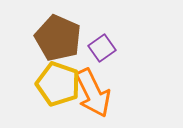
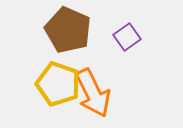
brown pentagon: moved 10 px right, 8 px up
purple square: moved 25 px right, 11 px up
